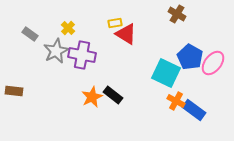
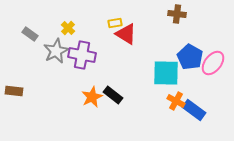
brown cross: rotated 24 degrees counterclockwise
cyan square: rotated 24 degrees counterclockwise
